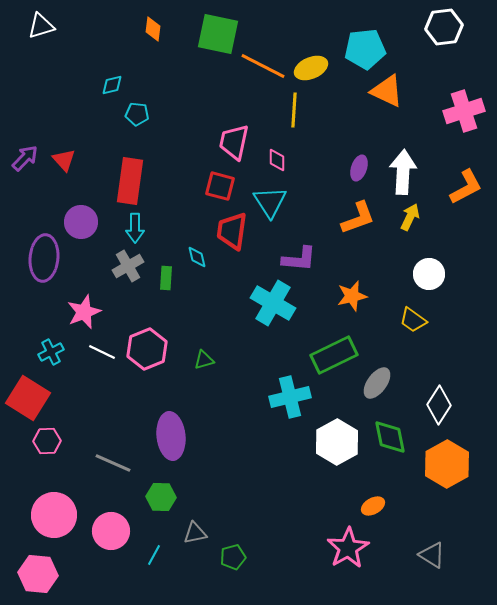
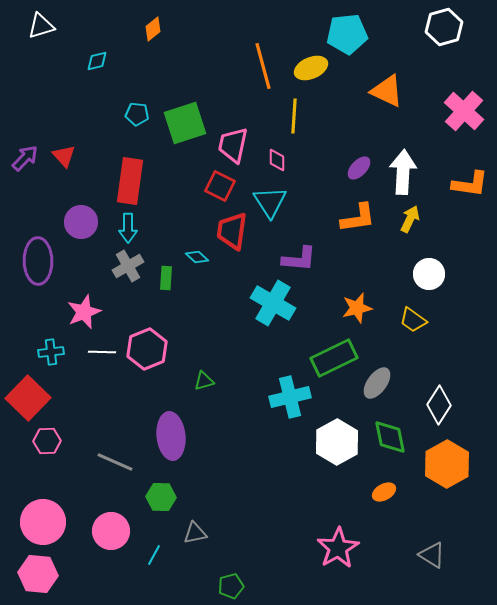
white hexagon at (444, 27): rotated 9 degrees counterclockwise
orange diamond at (153, 29): rotated 45 degrees clockwise
green square at (218, 34): moved 33 px left, 89 px down; rotated 30 degrees counterclockwise
cyan pentagon at (365, 49): moved 18 px left, 15 px up
orange line at (263, 66): rotated 48 degrees clockwise
cyan diamond at (112, 85): moved 15 px left, 24 px up
yellow line at (294, 110): moved 6 px down
pink cross at (464, 111): rotated 30 degrees counterclockwise
pink trapezoid at (234, 142): moved 1 px left, 3 px down
red triangle at (64, 160): moved 4 px up
purple ellipse at (359, 168): rotated 25 degrees clockwise
red square at (220, 186): rotated 12 degrees clockwise
orange L-shape at (466, 187): moved 4 px right, 3 px up; rotated 36 degrees clockwise
yellow arrow at (410, 217): moved 2 px down
orange L-shape at (358, 218): rotated 12 degrees clockwise
cyan arrow at (135, 228): moved 7 px left
cyan diamond at (197, 257): rotated 35 degrees counterclockwise
purple ellipse at (44, 258): moved 6 px left, 3 px down; rotated 6 degrees counterclockwise
orange star at (352, 296): moved 5 px right, 12 px down
cyan cross at (51, 352): rotated 20 degrees clockwise
white line at (102, 352): rotated 24 degrees counterclockwise
green rectangle at (334, 355): moved 3 px down
green triangle at (204, 360): moved 21 px down
red square at (28, 398): rotated 12 degrees clockwise
gray line at (113, 463): moved 2 px right, 1 px up
orange ellipse at (373, 506): moved 11 px right, 14 px up
pink circle at (54, 515): moved 11 px left, 7 px down
pink star at (348, 548): moved 10 px left
green pentagon at (233, 557): moved 2 px left, 29 px down
